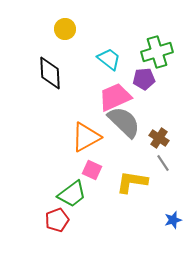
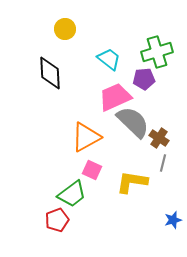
gray semicircle: moved 9 px right
gray line: rotated 48 degrees clockwise
